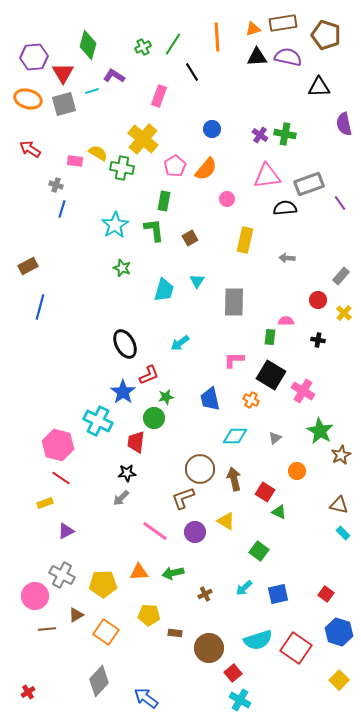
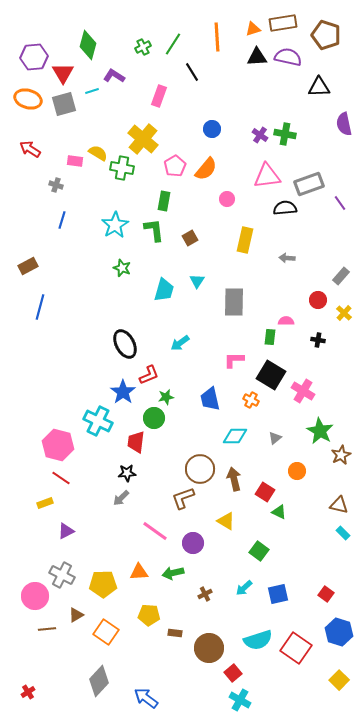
blue line at (62, 209): moved 11 px down
purple circle at (195, 532): moved 2 px left, 11 px down
